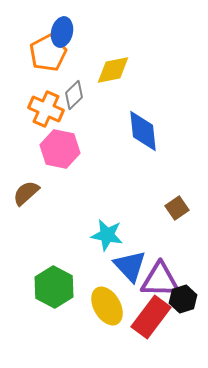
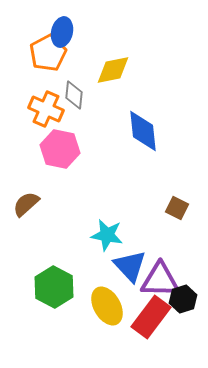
gray diamond: rotated 40 degrees counterclockwise
brown semicircle: moved 11 px down
brown square: rotated 30 degrees counterclockwise
